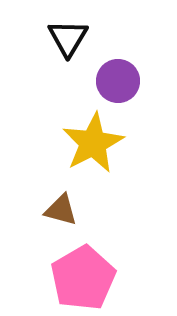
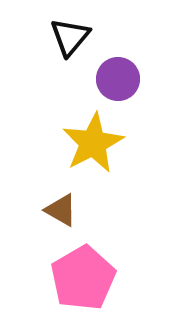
black triangle: moved 2 px right, 1 px up; rotated 9 degrees clockwise
purple circle: moved 2 px up
brown triangle: rotated 15 degrees clockwise
